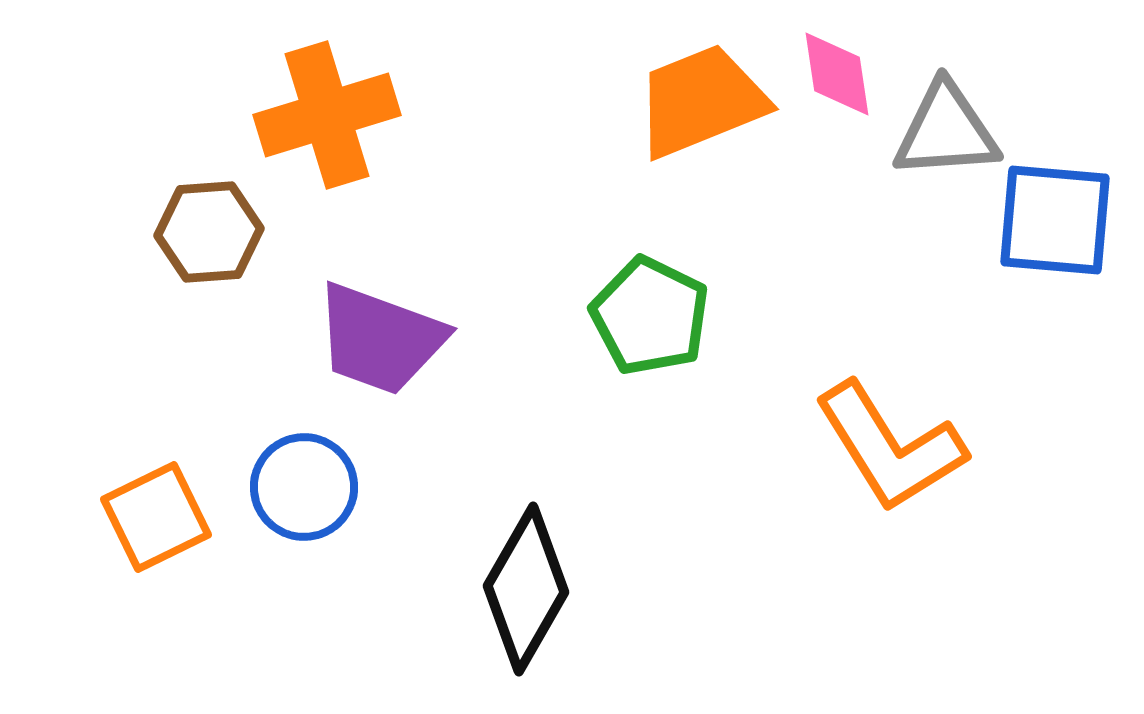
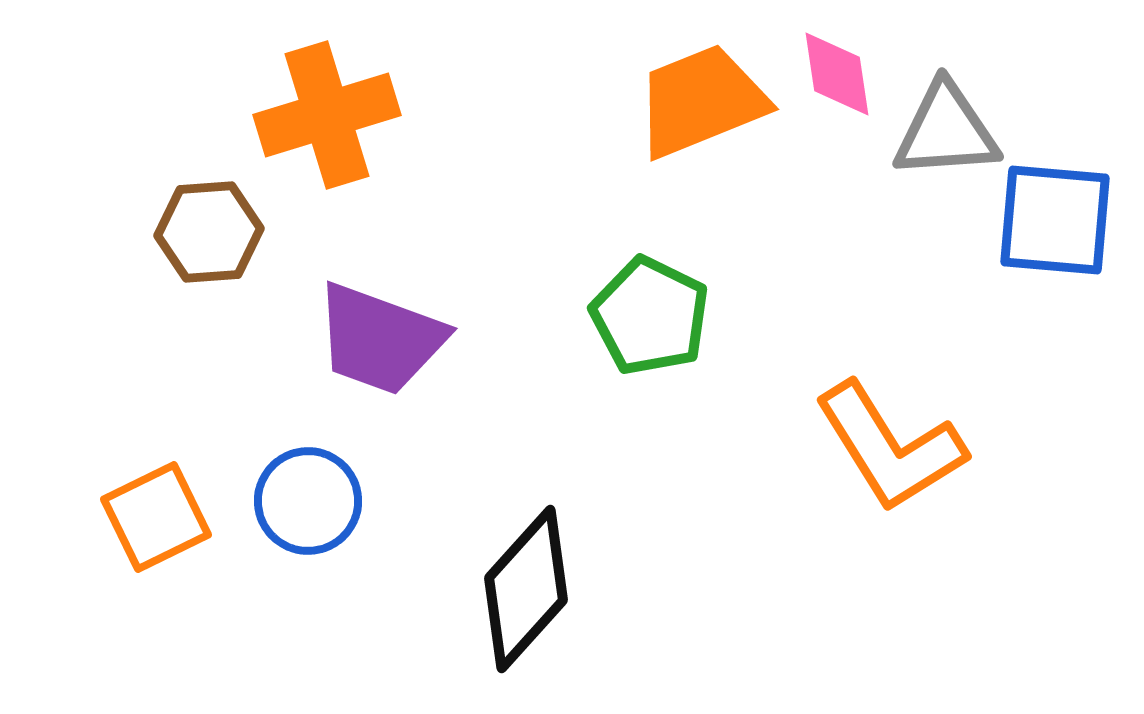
blue circle: moved 4 px right, 14 px down
black diamond: rotated 12 degrees clockwise
